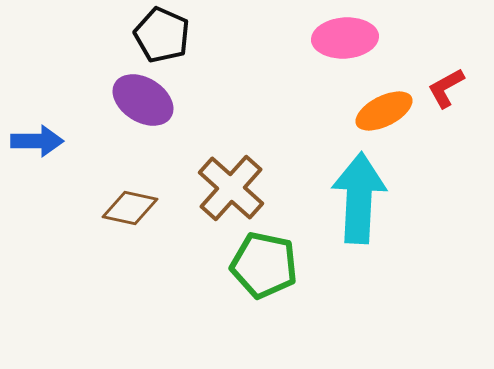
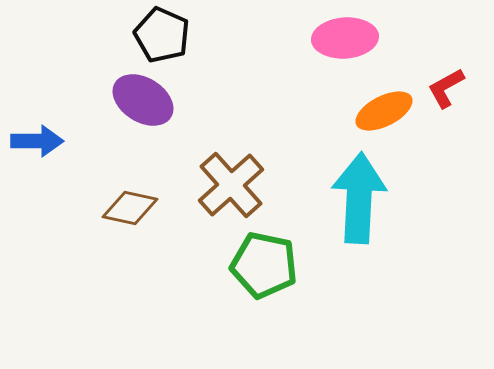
brown cross: moved 3 px up; rotated 6 degrees clockwise
